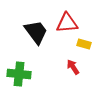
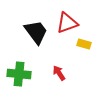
red triangle: rotated 15 degrees counterclockwise
red arrow: moved 14 px left, 6 px down
